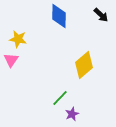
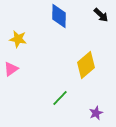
pink triangle: moved 9 px down; rotated 21 degrees clockwise
yellow diamond: moved 2 px right
purple star: moved 24 px right, 1 px up
